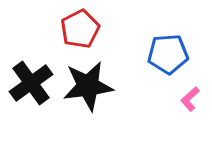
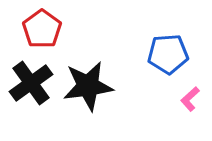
red pentagon: moved 38 px left; rotated 9 degrees counterclockwise
